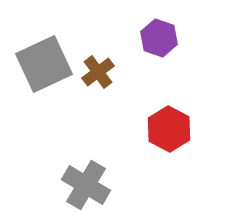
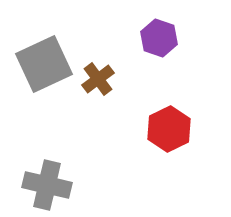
brown cross: moved 7 px down
red hexagon: rotated 6 degrees clockwise
gray cross: moved 39 px left; rotated 18 degrees counterclockwise
